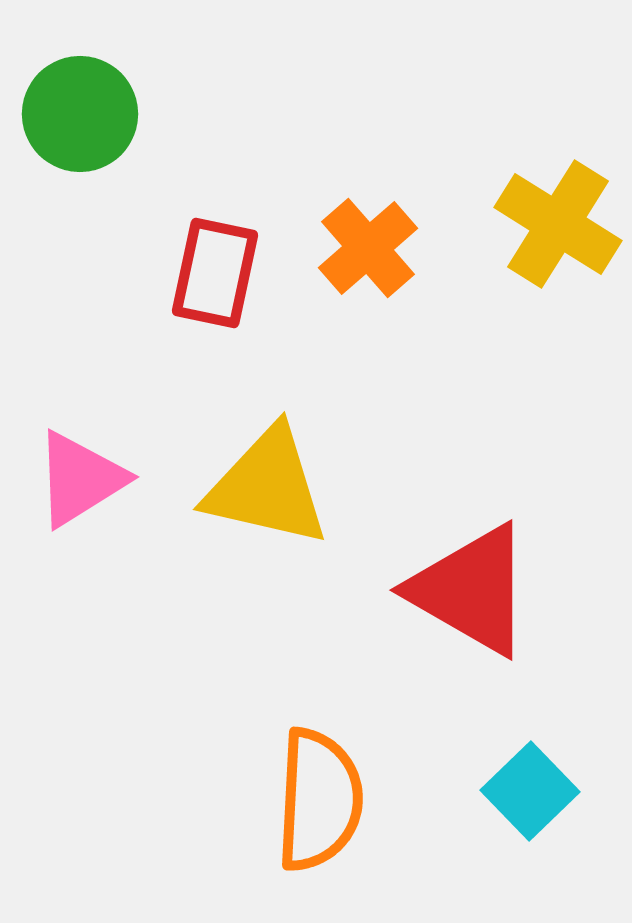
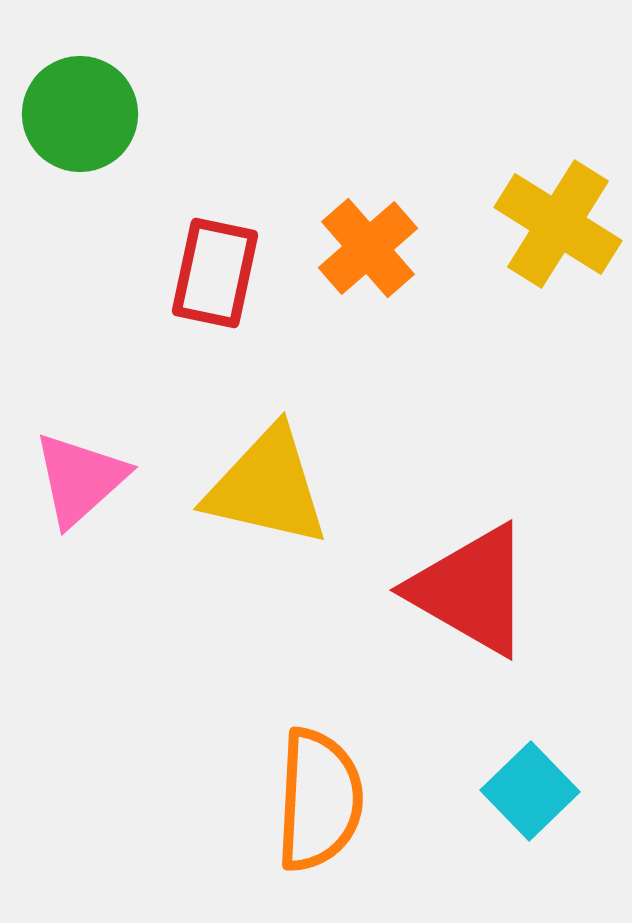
pink triangle: rotated 10 degrees counterclockwise
